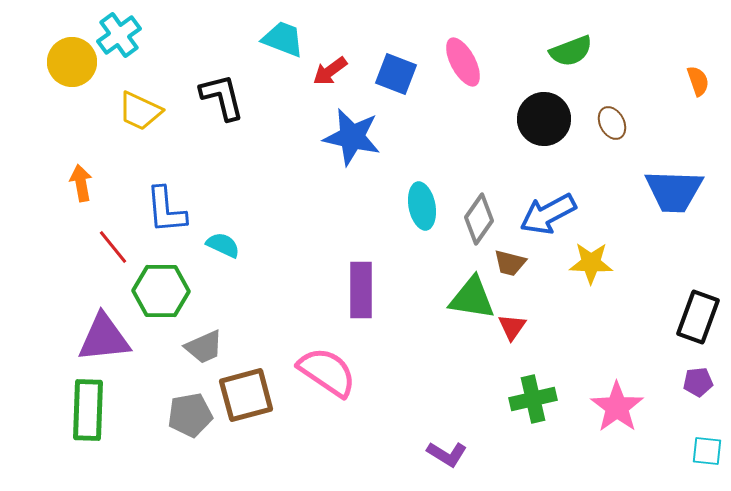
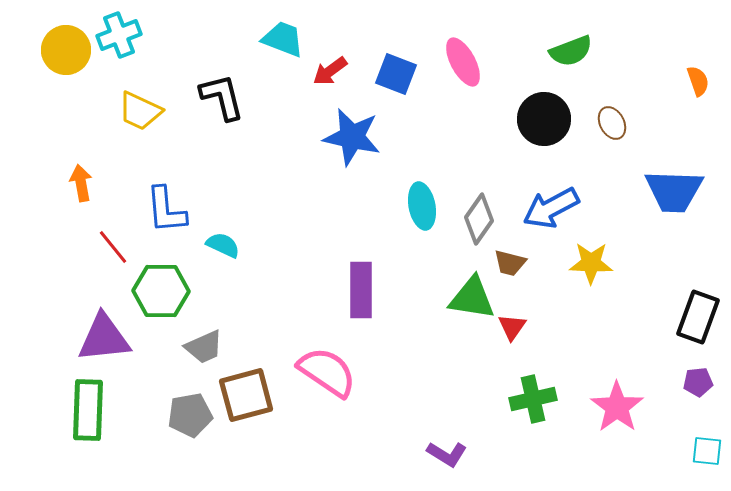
cyan cross: rotated 15 degrees clockwise
yellow circle: moved 6 px left, 12 px up
blue arrow: moved 3 px right, 6 px up
